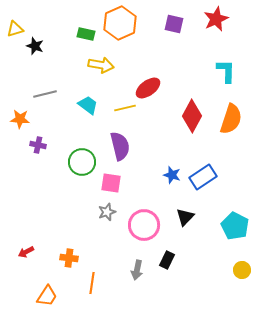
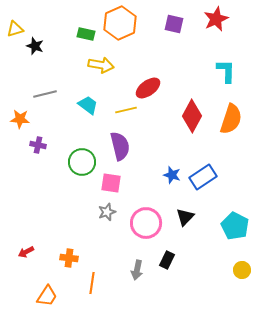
yellow line: moved 1 px right, 2 px down
pink circle: moved 2 px right, 2 px up
